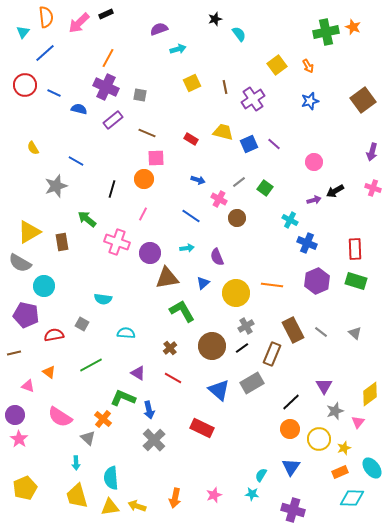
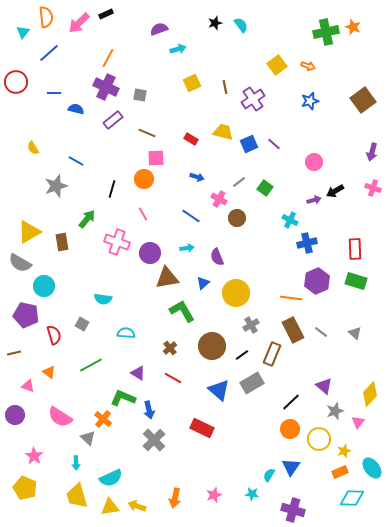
black star at (215, 19): moved 4 px down
cyan semicircle at (239, 34): moved 2 px right, 9 px up
blue line at (45, 53): moved 4 px right
orange arrow at (308, 66): rotated 40 degrees counterclockwise
red circle at (25, 85): moved 9 px left, 3 px up
blue line at (54, 93): rotated 24 degrees counterclockwise
blue semicircle at (79, 109): moved 3 px left
blue arrow at (198, 180): moved 1 px left, 3 px up
pink line at (143, 214): rotated 56 degrees counterclockwise
green arrow at (87, 219): rotated 90 degrees clockwise
blue cross at (307, 243): rotated 36 degrees counterclockwise
orange line at (272, 285): moved 19 px right, 13 px down
gray cross at (246, 326): moved 5 px right, 1 px up
red semicircle at (54, 335): rotated 84 degrees clockwise
black line at (242, 348): moved 7 px down
purple triangle at (324, 386): rotated 18 degrees counterclockwise
yellow diamond at (370, 394): rotated 10 degrees counterclockwise
pink star at (19, 439): moved 15 px right, 17 px down
yellow star at (344, 448): moved 3 px down
cyan semicircle at (261, 475): moved 8 px right
cyan semicircle at (111, 478): rotated 110 degrees counterclockwise
yellow pentagon at (25, 488): rotated 25 degrees counterclockwise
